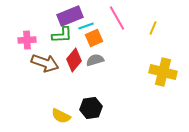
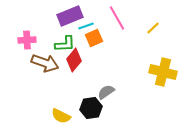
yellow line: rotated 24 degrees clockwise
green L-shape: moved 3 px right, 9 px down
gray semicircle: moved 11 px right, 32 px down; rotated 18 degrees counterclockwise
